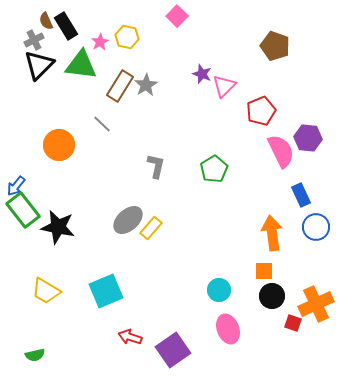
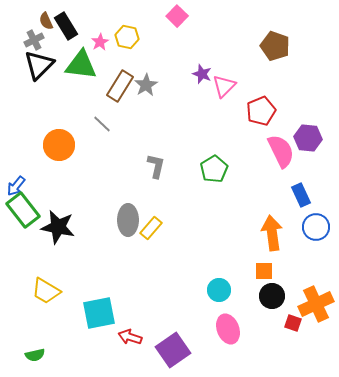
gray ellipse: rotated 48 degrees counterclockwise
cyan square: moved 7 px left, 22 px down; rotated 12 degrees clockwise
